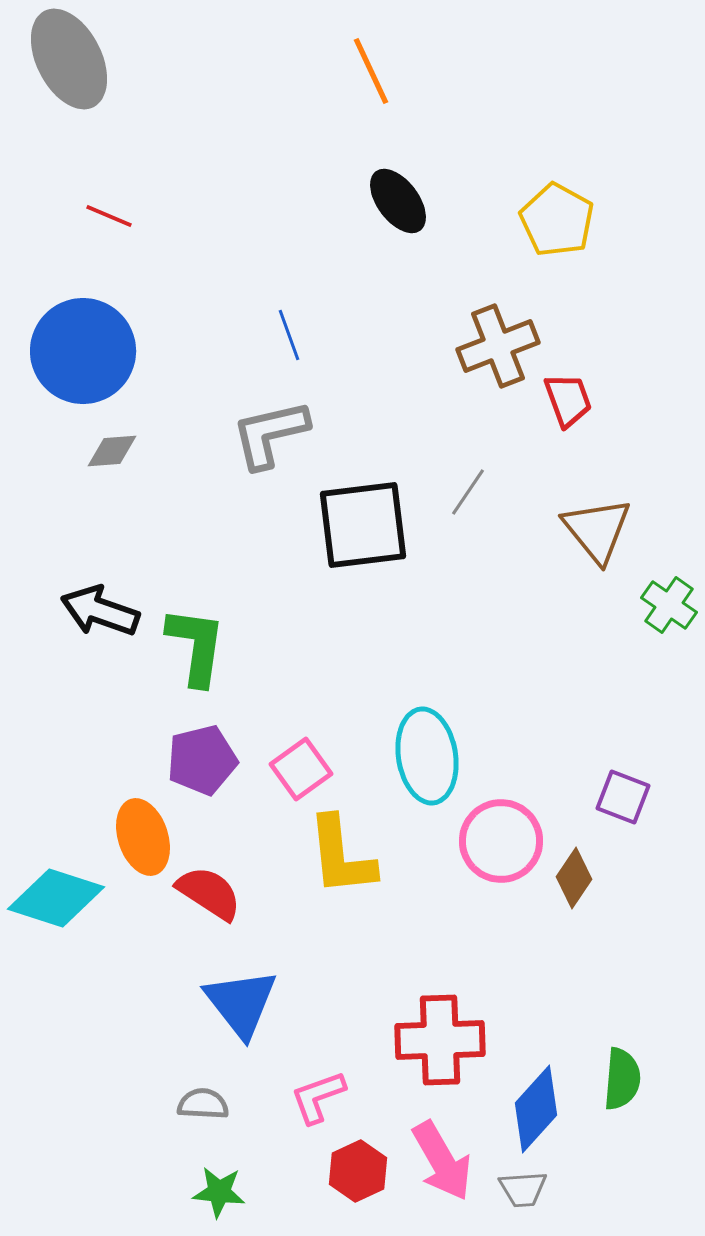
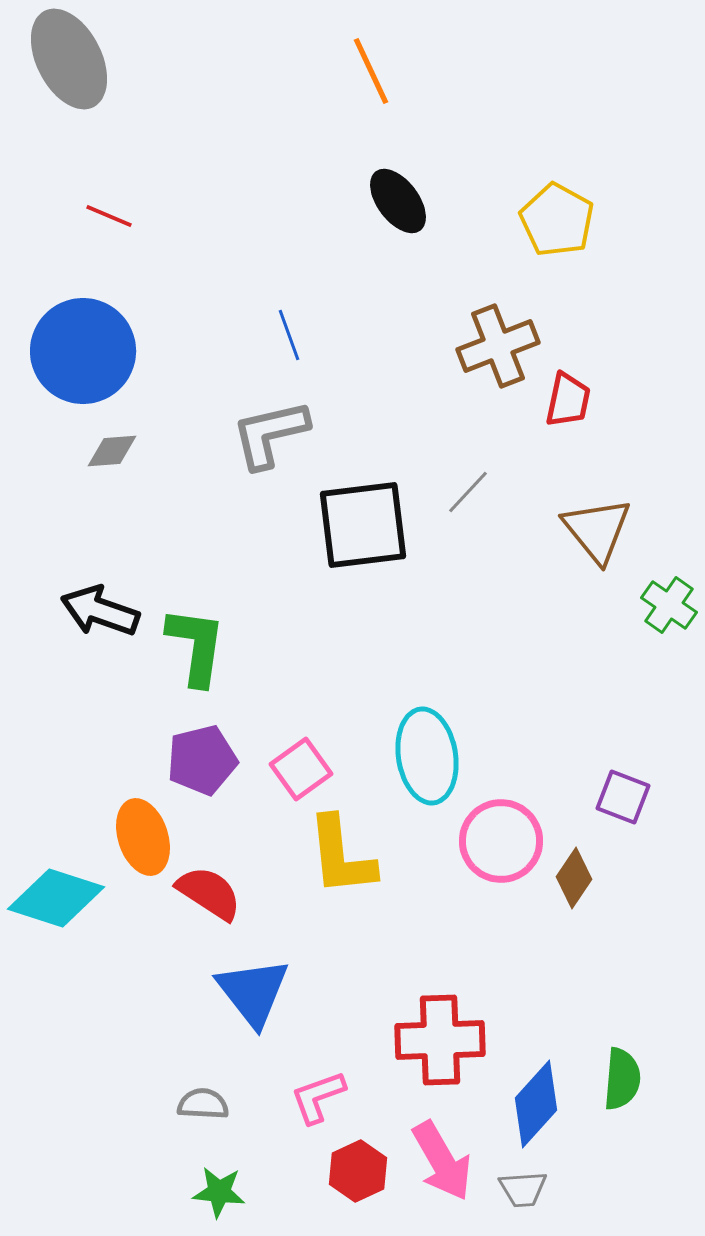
red trapezoid: rotated 32 degrees clockwise
gray line: rotated 9 degrees clockwise
blue triangle: moved 12 px right, 11 px up
blue diamond: moved 5 px up
